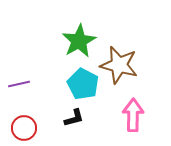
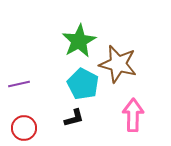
brown star: moved 1 px left, 1 px up
